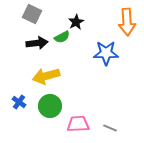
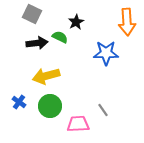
green semicircle: moved 2 px left; rotated 126 degrees counterclockwise
gray line: moved 7 px left, 18 px up; rotated 32 degrees clockwise
